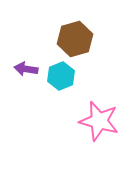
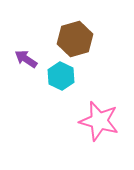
purple arrow: moved 10 px up; rotated 25 degrees clockwise
cyan hexagon: rotated 12 degrees counterclockwise
